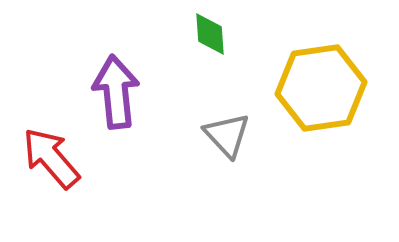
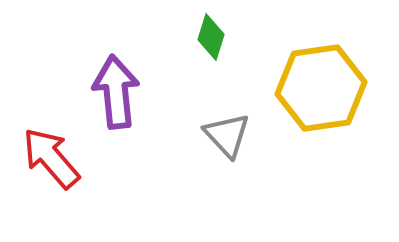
green diamond: moved 1 px right, 3 px down; rotated 21 degrees clockwise
